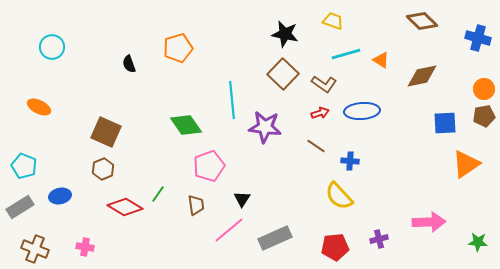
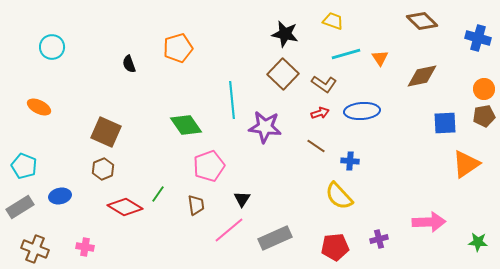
orange triangle at (381, 60): moved 1 px left, 2 px up; rotated 24 degrees clockwise
